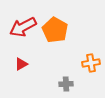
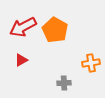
red triangle: moved 4 px up
gray cross: moved 2 px left, 1 px up
